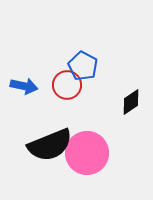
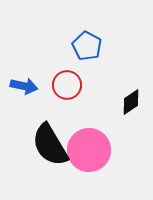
blue pentagon: moved 4 px right, 20 px up
black semicircle: rotated 81 degrees clockwise
pink circle: moved 2 px right, 3 px up
